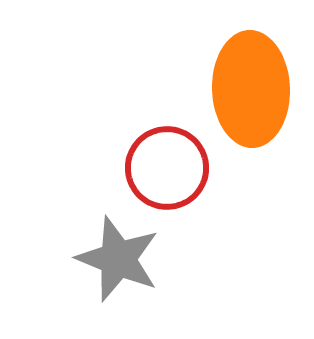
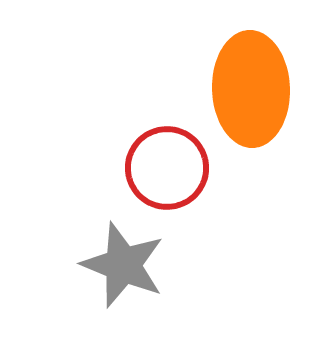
gray star: moved 5 px right, 6 px down
